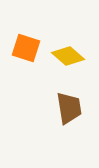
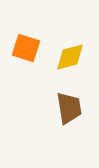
yellow diamond: moved 2 px right, 1 px down; rotated 56 degrees counterclockwise
